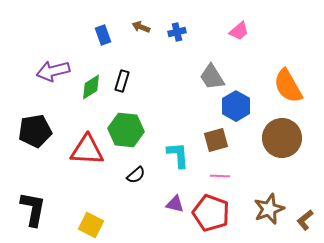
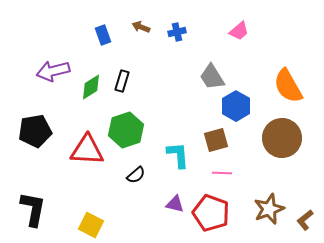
green hexagon: rotated 24 degrees counterclockwise
pink line: moved 2 px right, 3 px up
